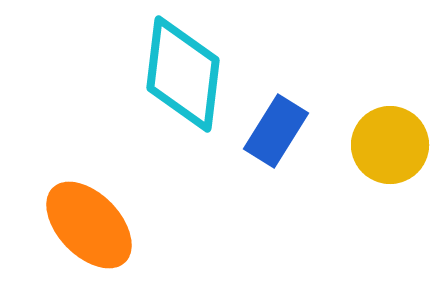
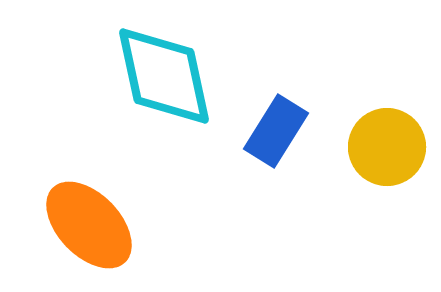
cyan diamond: moved 19 px left, 2 px down; rotated 19 degrees counterclockwise
yellow circle: moved 3 px left, 2 px down
